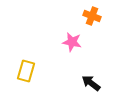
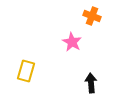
pink star: rotated 18 degrees clockwise
black arrow: rotated 48 degrees clockwise
